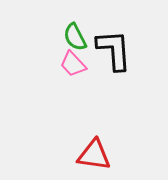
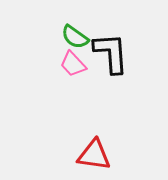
green semicircle: rotated 28 degrees counterclockwise
black L-shape: moved 3 px left, 3 px down
